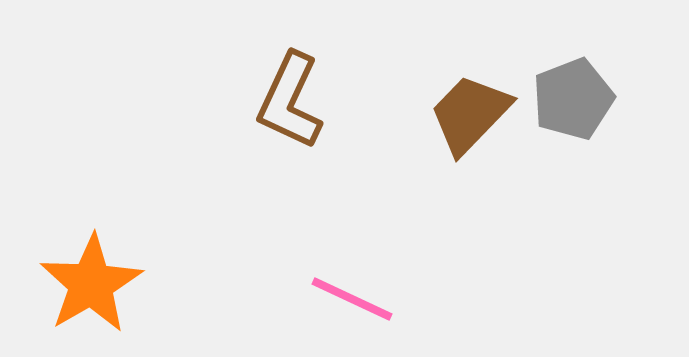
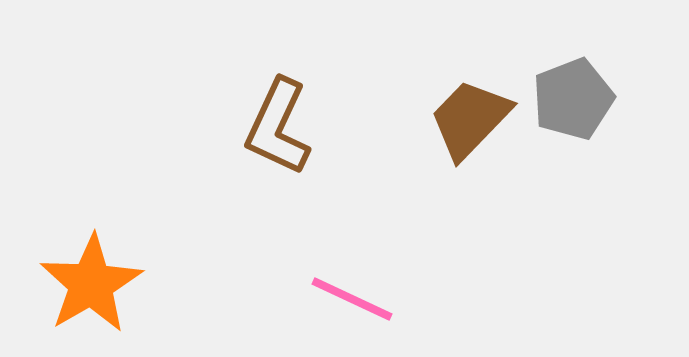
brown L-shape: moved 12 px left, 26 px down
brown trapezoid: moved 5 px down
